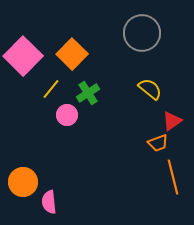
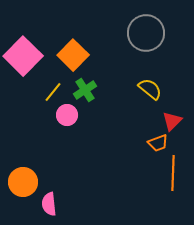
gray circle: moved 4 px right
orange square: moved 1 px right, 1 px down
yellow line: moved 2 px right, 3 px down
green cross: moved 3 px left, 3 px up
red triangle: rotated 10 degrees counterclockwise
orange line: moved 4 px up; rotated 16 degrees clockwise
pink semicircle: moved 2 px down
